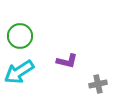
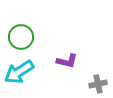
green circle: moved 1 px right, 1 px down
